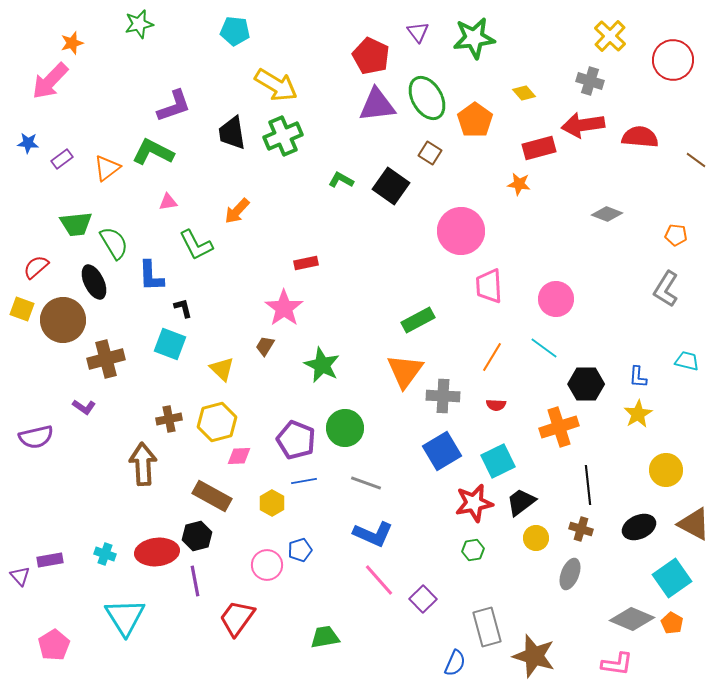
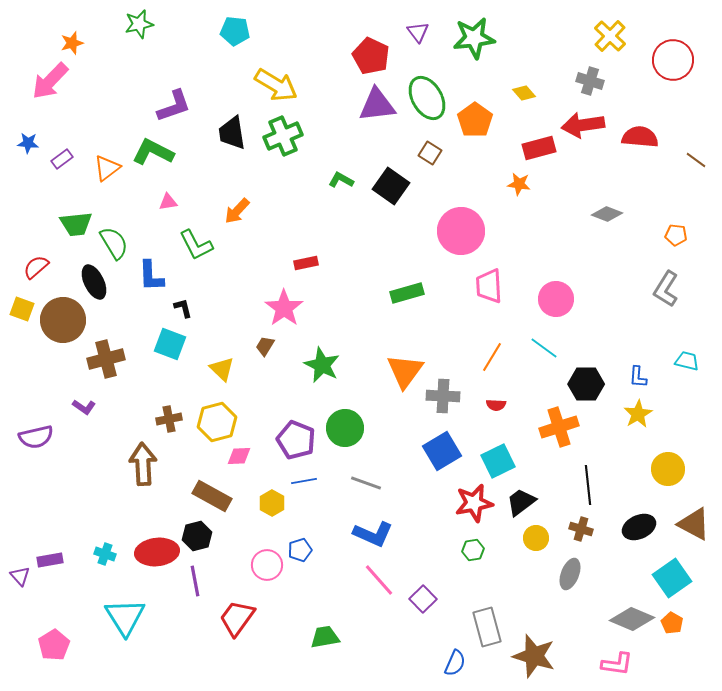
green rectangle at (418, 320): moved 11 px left, 27 px up; rotated 12 degrees clockwise
yellow circle at (666, 470): moved 2 px right, 1 px up
